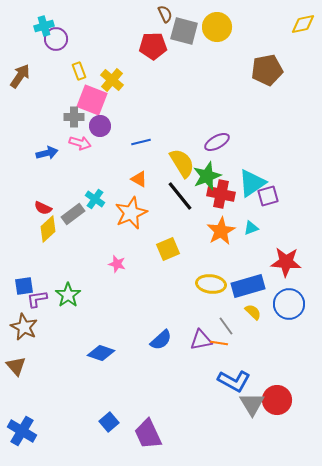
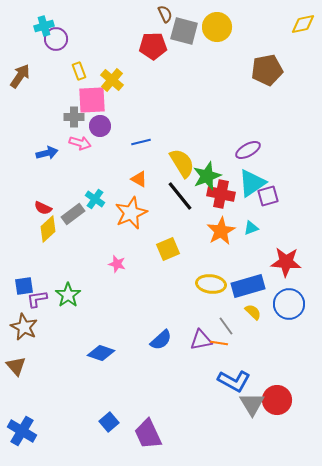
pink square at (92, 100): rotated 24 degrees counterclockwise
purple ellipse at (217, 142): moved 31 px right, 8 px down
